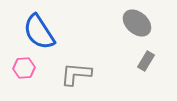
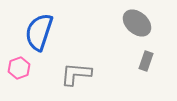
blue semicircle: rotated 51 degrees clockwise
gray rectangle: rotated 12 degrees counterclockwise
pink hexagon: moved 5 px left; rotated 15 degrees counterclockwise
